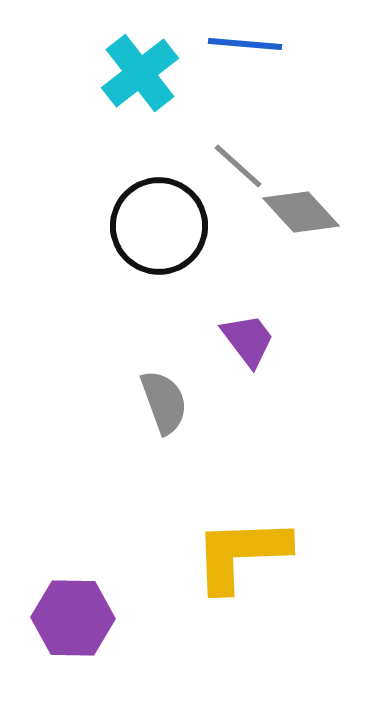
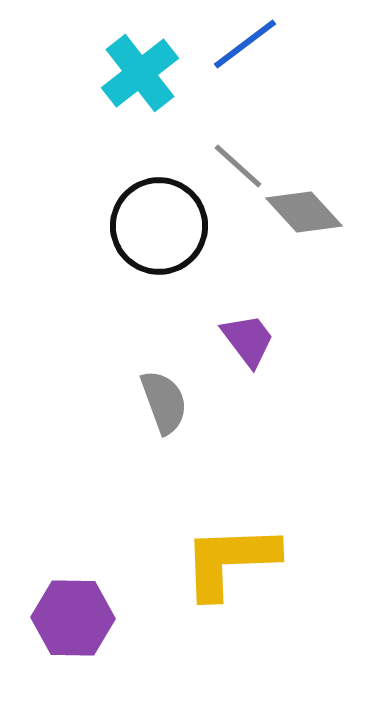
blue line: rotated 42 degrees counterclockwise
gray diamond: moved 3 px right
yellow L-shape: moved 11 px left, 7 px down
